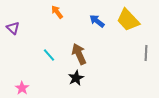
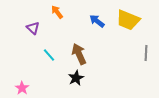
yellow trapezoid: rotated 25 degrees counterclockwise
purple triangle: moved 20 px right
